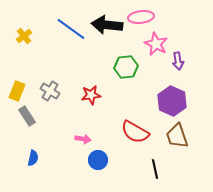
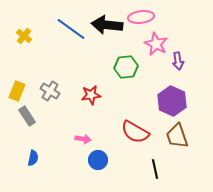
yellow cross: rotated 14 degrees counterclockwise
